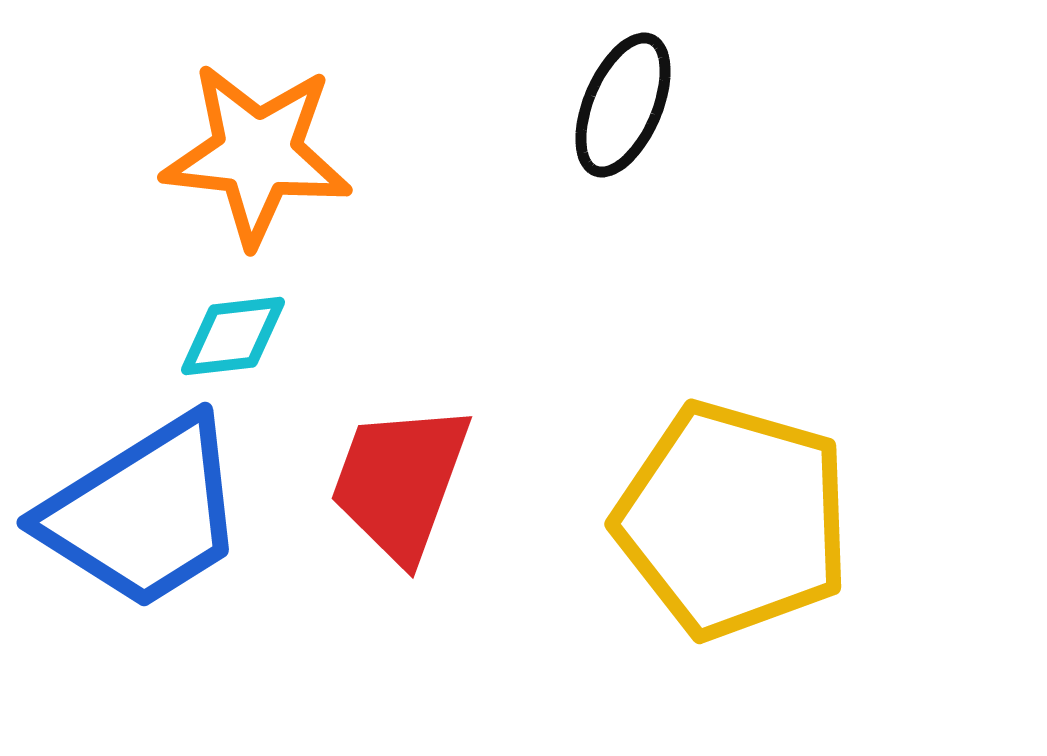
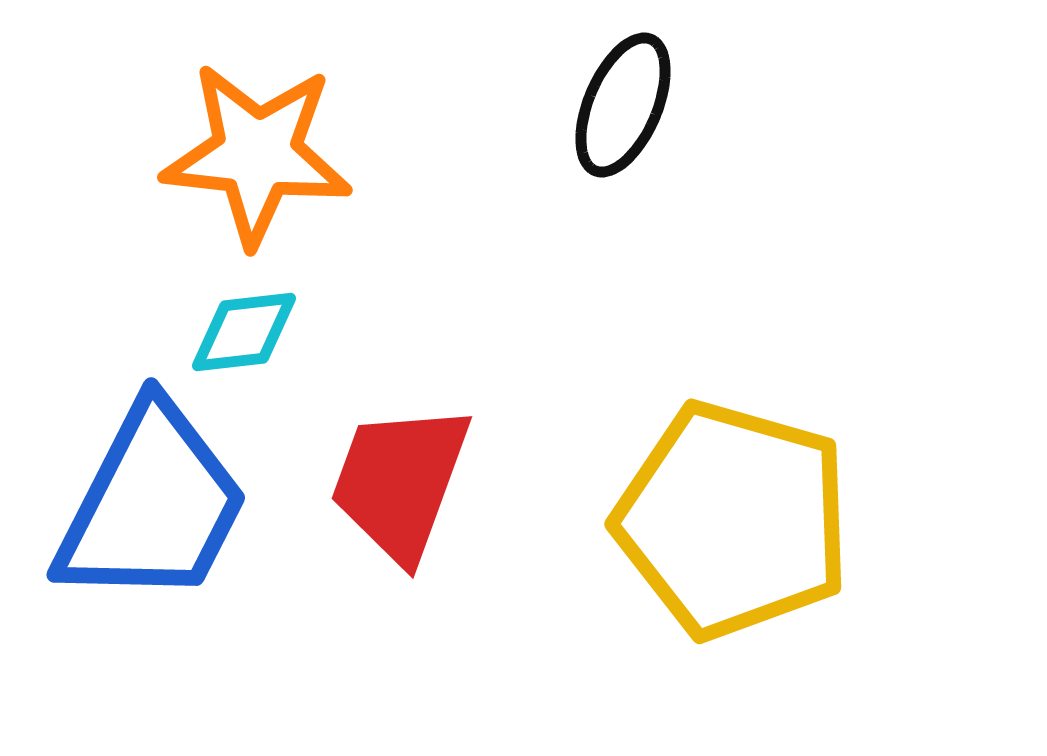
cyan diamond: moved 11 px right, 4 px up
blue trapezoid: moved 8 px right, 8 px up; rotated 31 degrees counterclockwise
